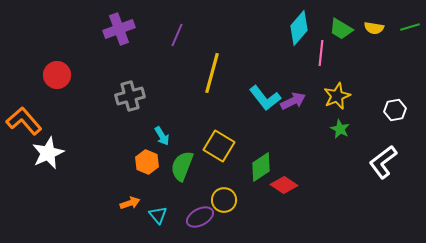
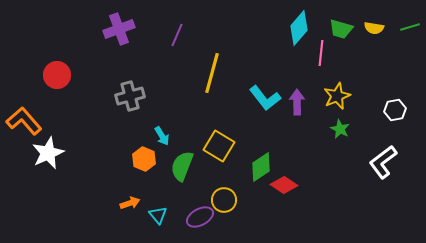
green trapezoid: rotated 15 degrees counterclockwise
purple arrow: moved 4 px right, 1 px down; rotated 65 degrees counterclockwise
orange hexagon: moved 3 px left, 3 px up
